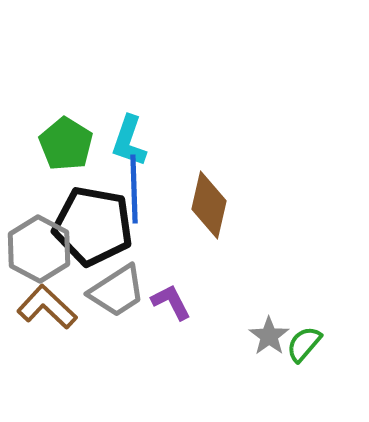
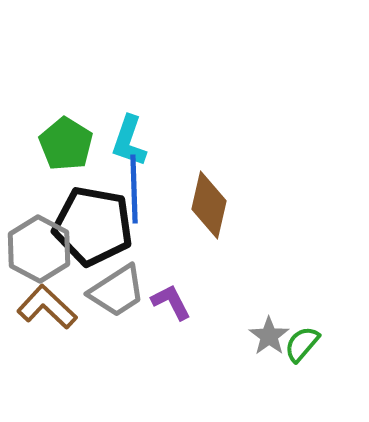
green semicircle: moved 2 px left
